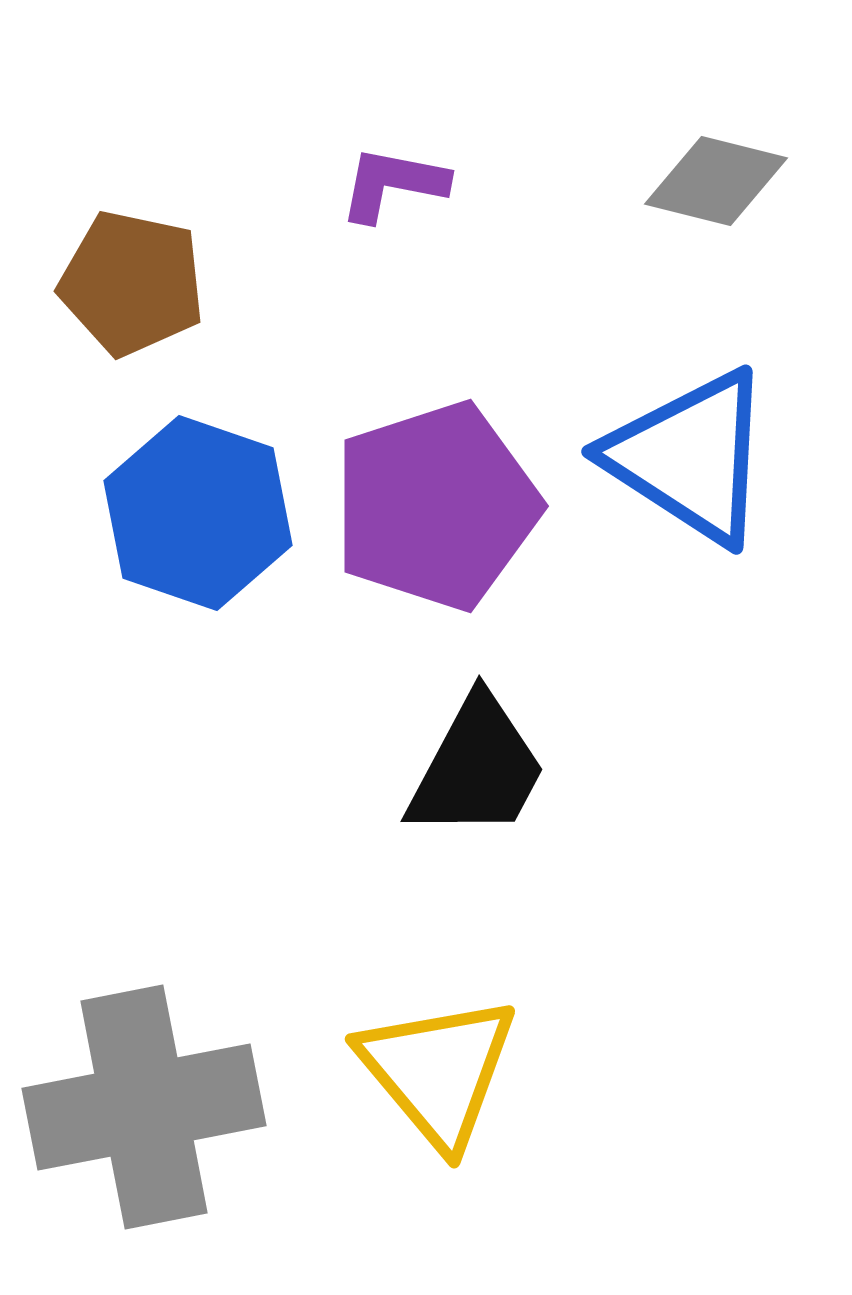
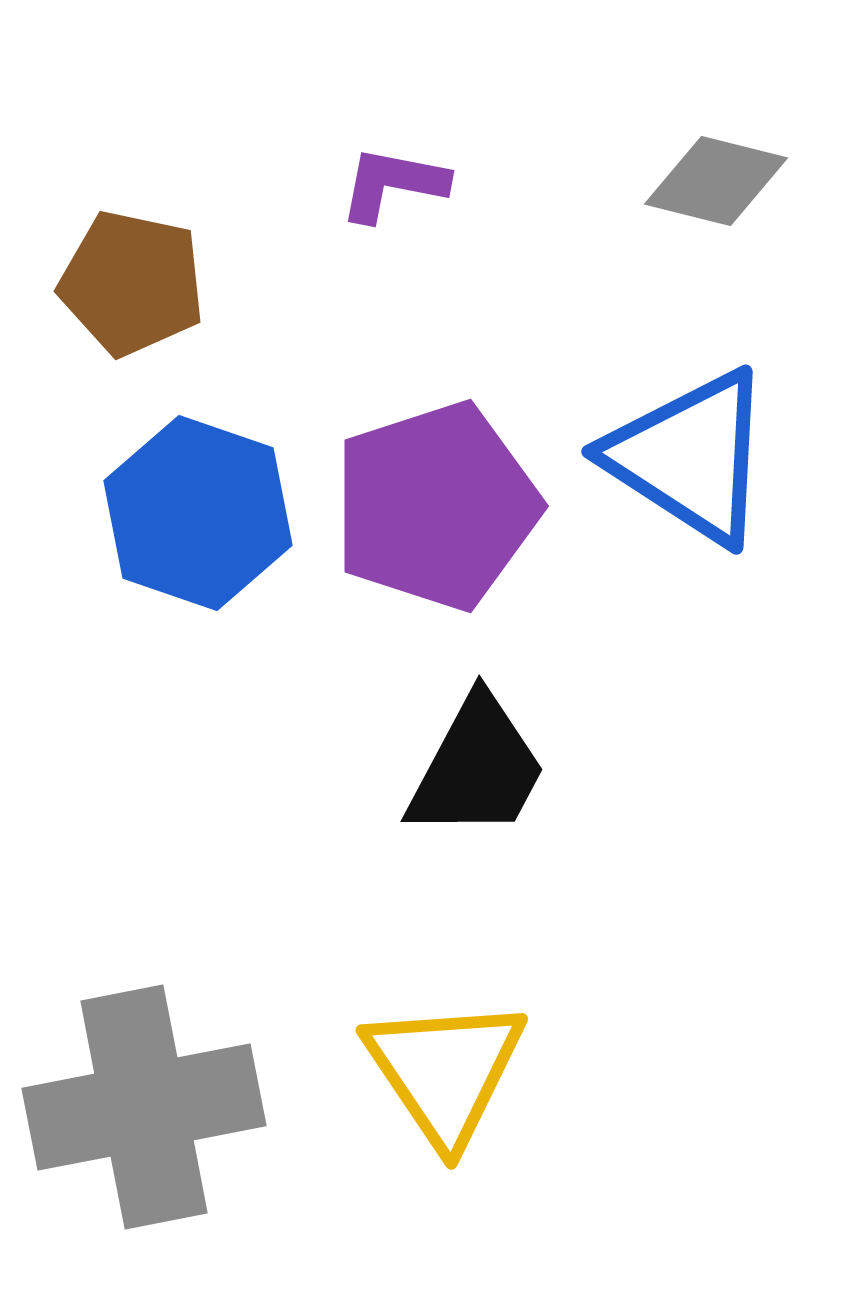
yellow triangle: moved 7 px right; rotated 6 degrees clockwise
